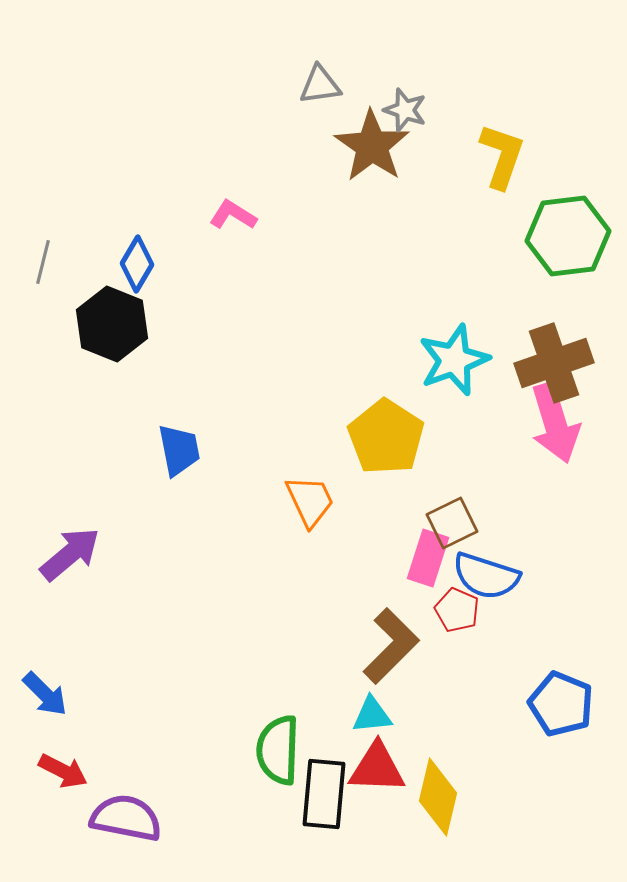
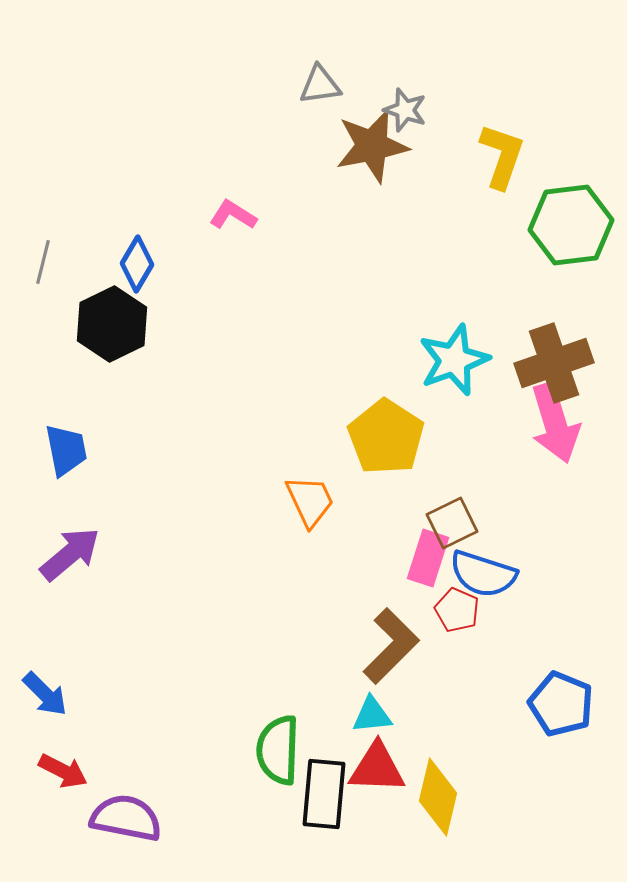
brown star: rotated 26 degrees clockwise
green hexagon: moved 3 px right, 11 px up
black hexagon: rotated 12 degrees clockwise
blue trapezoid: moved 113 px left
blue semicircle: moved 3 px left, 2 px up
